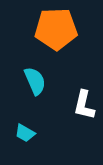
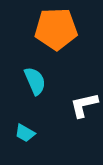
white L-shape: rotated 64 degrees clockwise
